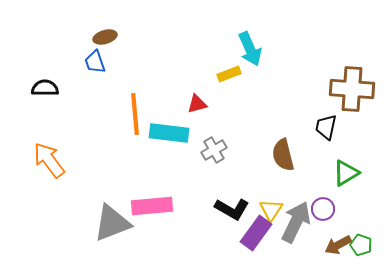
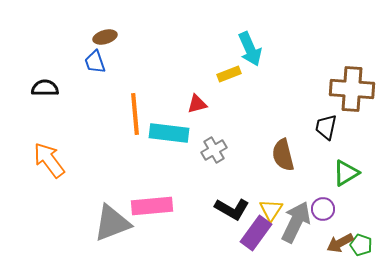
brown arrow: moved 2 px right, 2 px up
